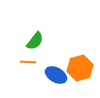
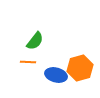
blue ellipse: rotated 15 degrees counterclockwise
